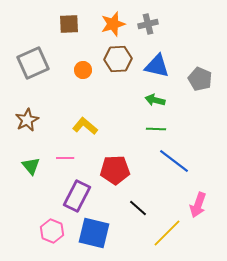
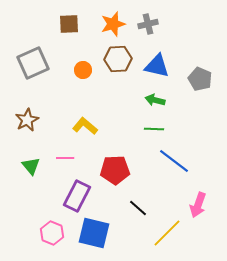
green line: moved 2 px left
pink hexagon: moved 2 px down
